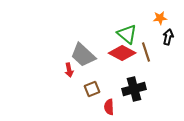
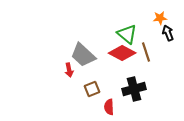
black arrow: moved 4 px up; rotated 35 degrees counterclockwise
